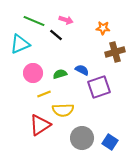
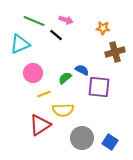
green semicircle: moved 5 px right, 4 px down; rotated 24 degrees counterclockwise
purple square: rotated 25 degrees clockwise
